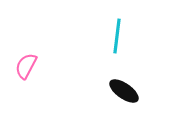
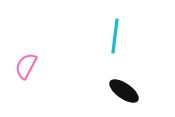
cyan line: moved 2 px left
